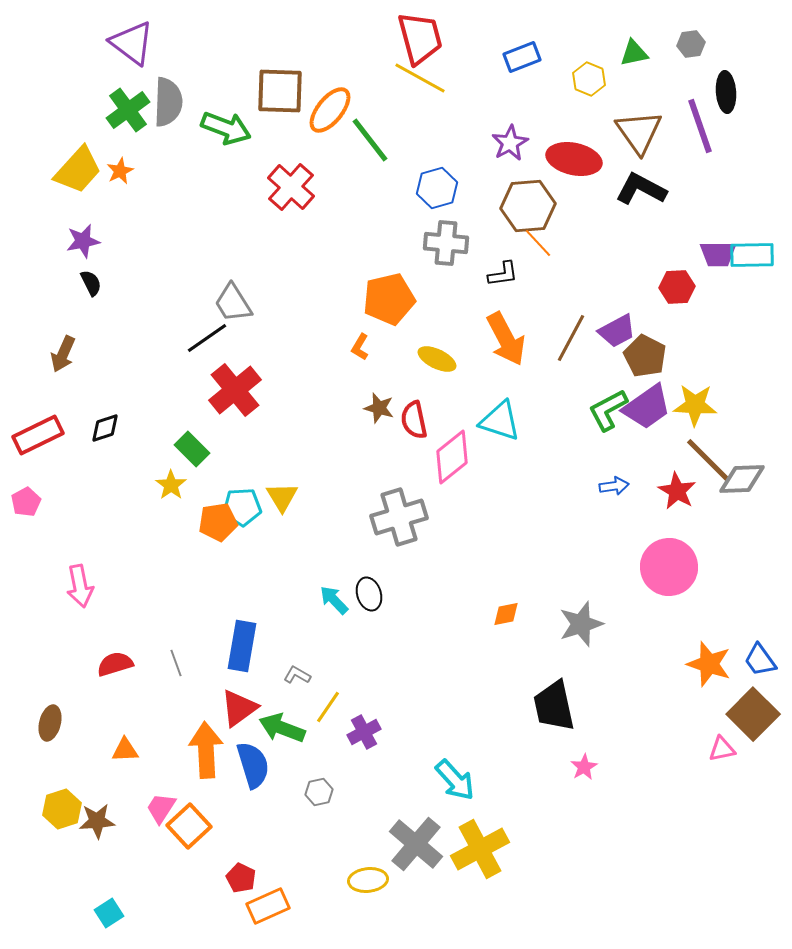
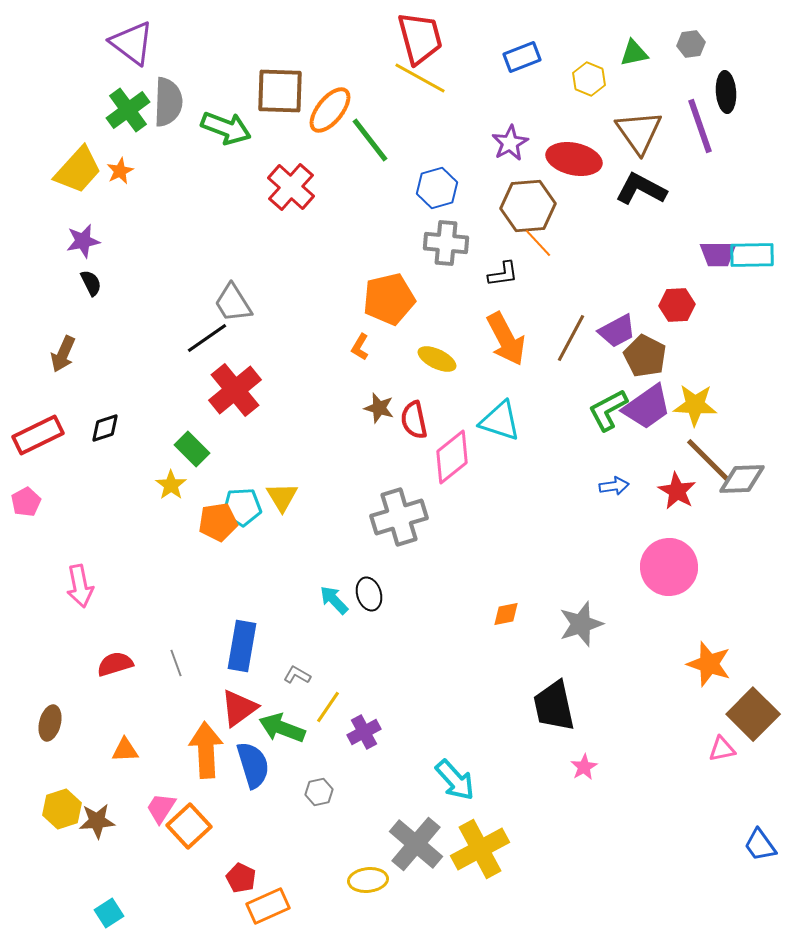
red hexagon at (677, 287): moved 18 px down
blue trapezoid at (760, 660): moved 185 px down
